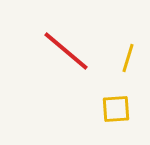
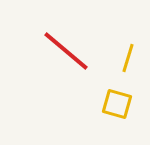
yellow square: moved 1 px right, 5 px up; rotated 20 degrees clockwise
